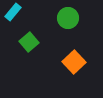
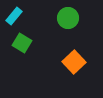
cyan rectangle: moved 1 px right, 4 px down
green square: moved 7 px left, 1 px down; rotated 18 degrees counterclockwise
